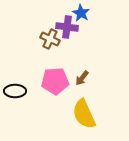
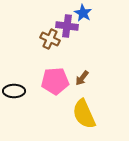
blue star: moved 2 px right
purple cross: moved 1 px up
black ellipse: moved 1 px left
